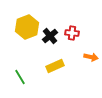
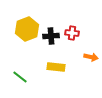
yellow hexagon: moved 2 px down
black cross: moved 1 px right; rotated 35 degrees clockwise
yellow rectangle: moved 1 px right, 1 px down; rotated 30 degrees clockwise
green line: rotated 21 degrees counterclockwise
